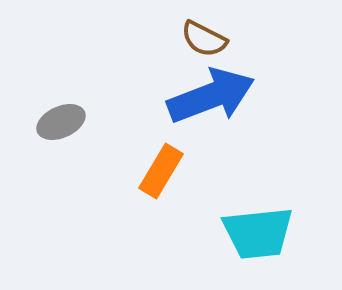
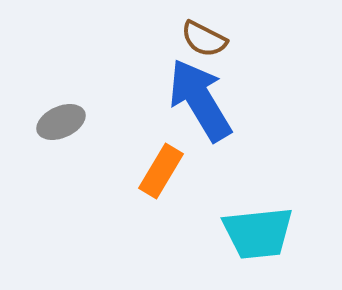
blue arrow: moved 11 px left, 4 px down; rotated 100 degrees counterclockwise
